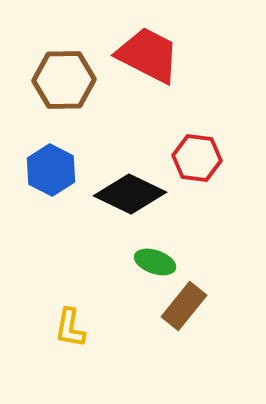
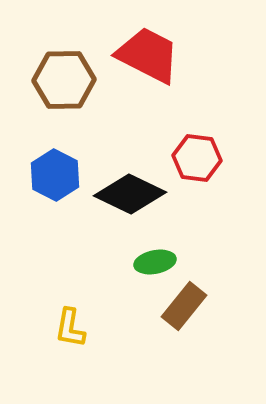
blue hexagon: moved 4 px right, 5 px down
green ellipse: rotated 30 degrees counterclockwise
